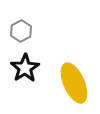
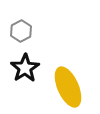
yellow ellipse: moved 6 px left, 4 px down
